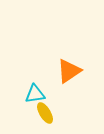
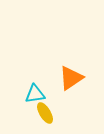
orange triangle: moved 2 px right, 7 px down
